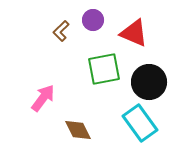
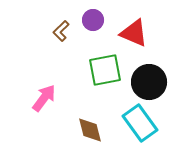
green square: moved 1 px right, 1 px down
pink arrow: moved 1 px right
brown diamond: moved 12 px right; rotated 12 degrees clockwise
